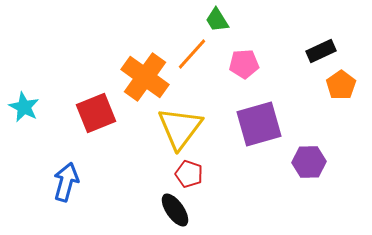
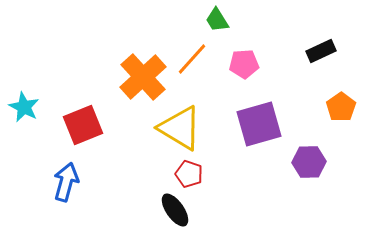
orange line: moved 5 px down
orange cross: moved 2 px left; rotated 12 degrees clockwise
orange pentagon: moved 22 px down
red square: moved 13 px left, 12 px down
yellow triangle: rotated 36 degrees counterclockwise
